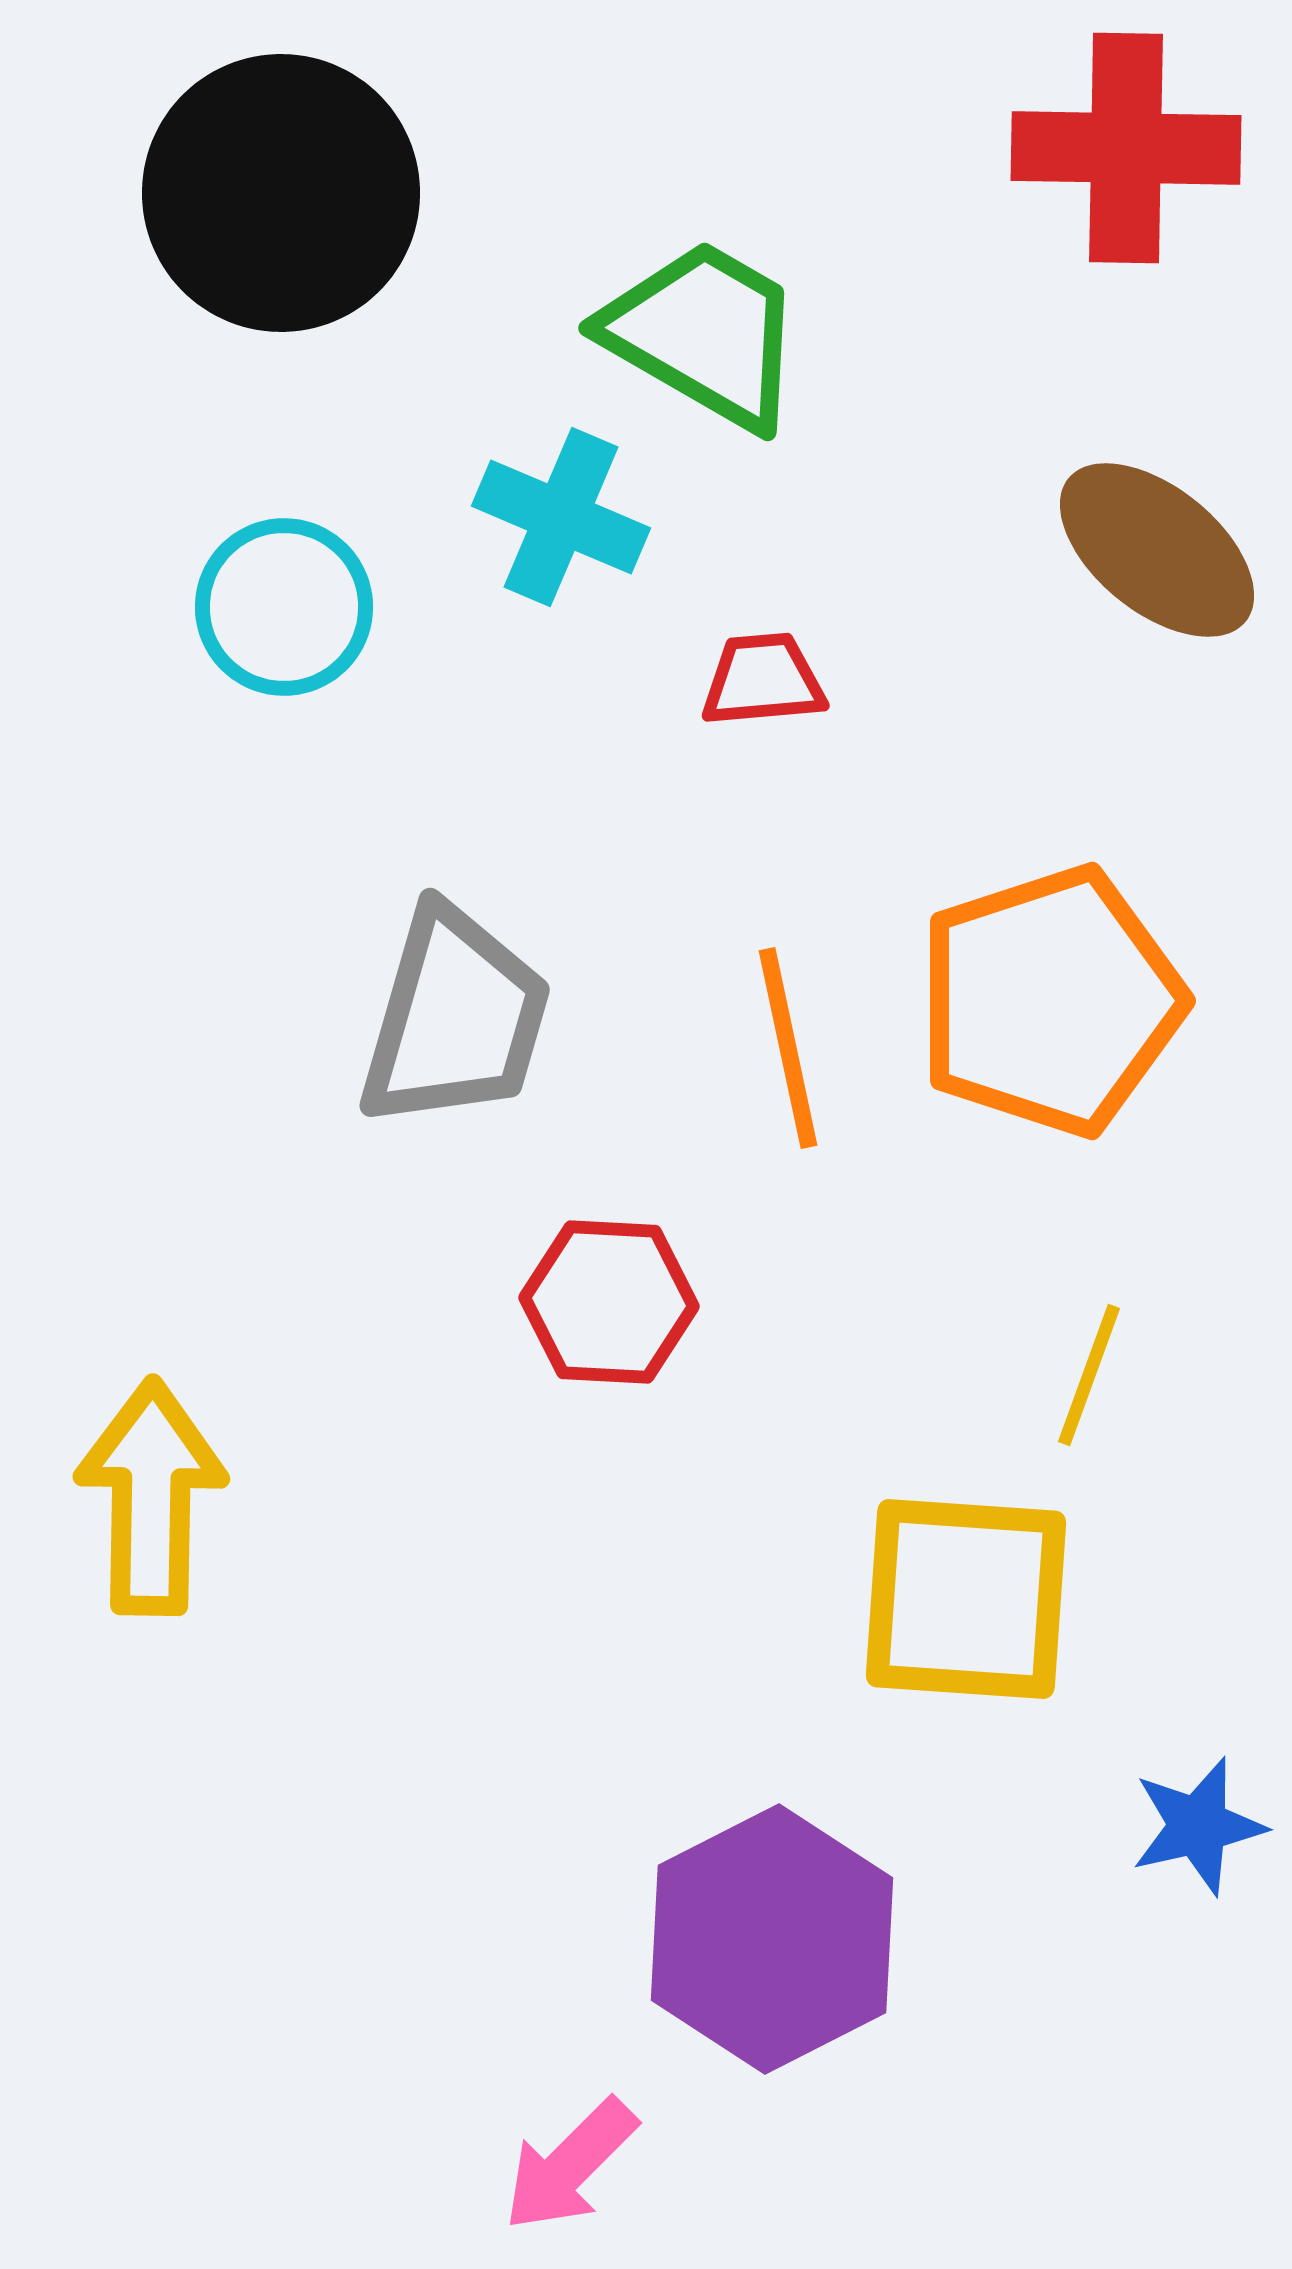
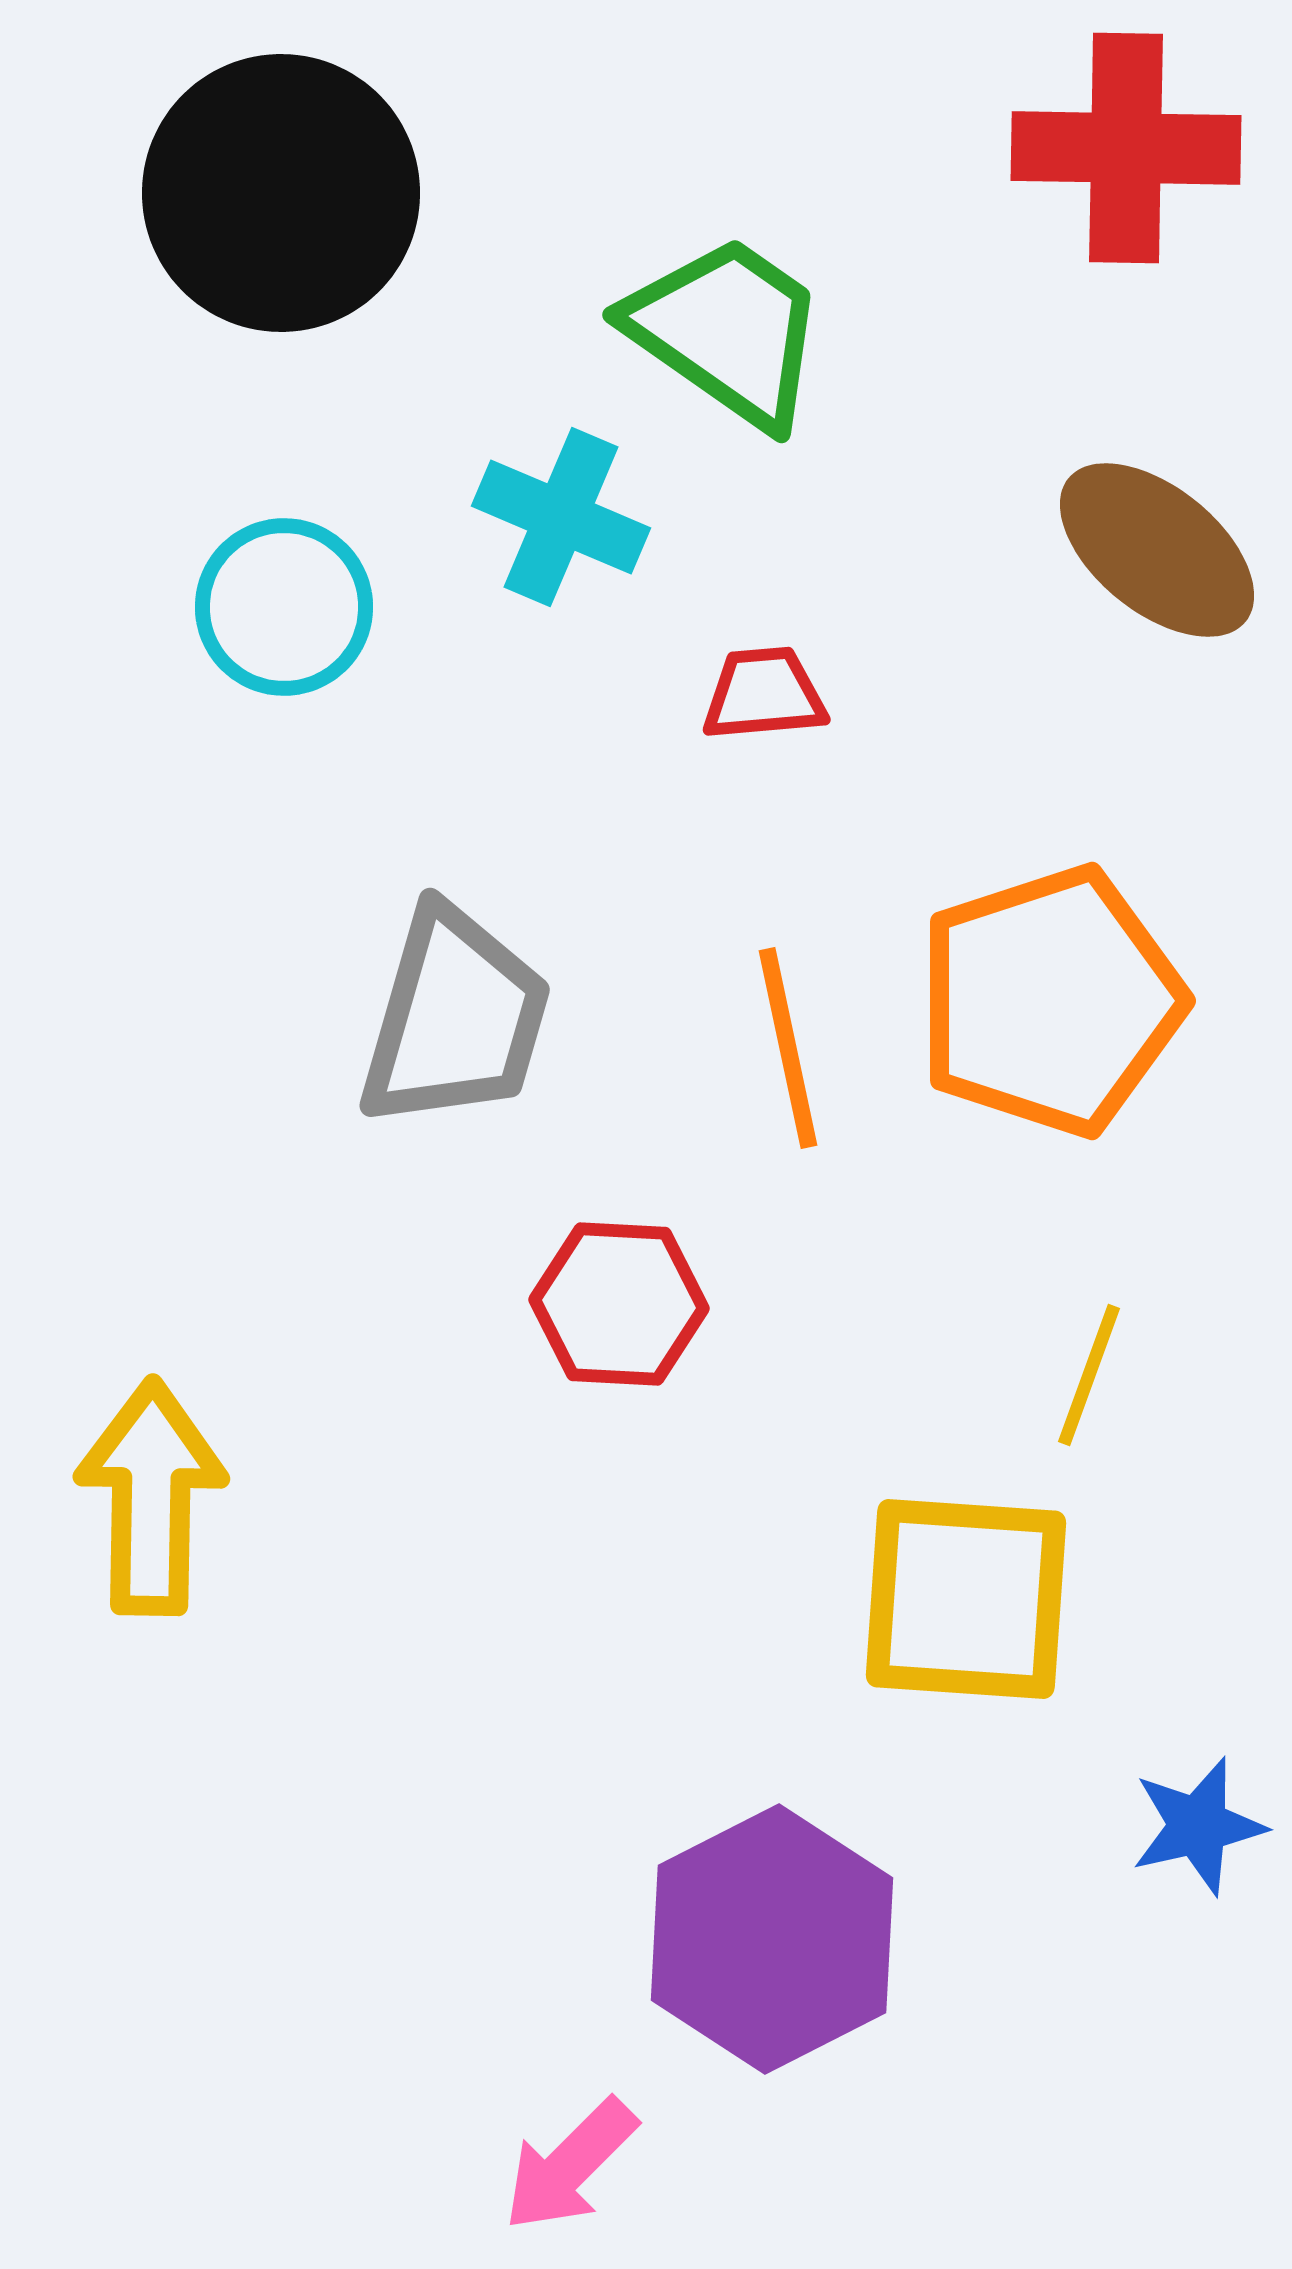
green trapezoid: moved 23 px right, 3 px up; rotated 5 degrees clockwise
red trapezoid: moved 1 px right, 14 px down
red hexagon: moved 10 px right, 2 px down
